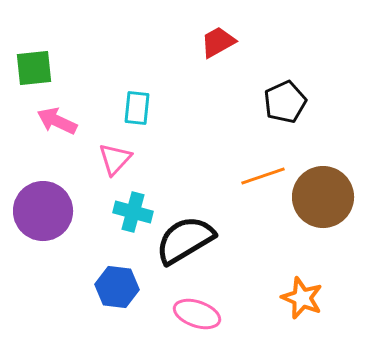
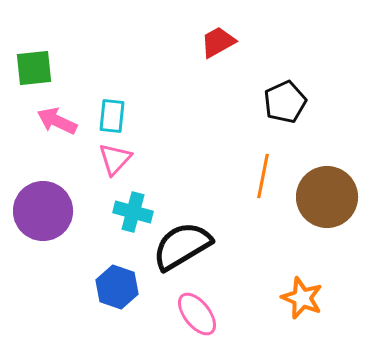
cyan rectangle: moved 25 px left, 8 px down
orange line: rotated 60 degrees counterclockwise
brown circle: moved 4 px right
black semicircle: moved 3 px left, 6 px down
blue hexagon: rotated 12 degrees clockwise
pink ellipse: rotated 33 degrees clockwise
